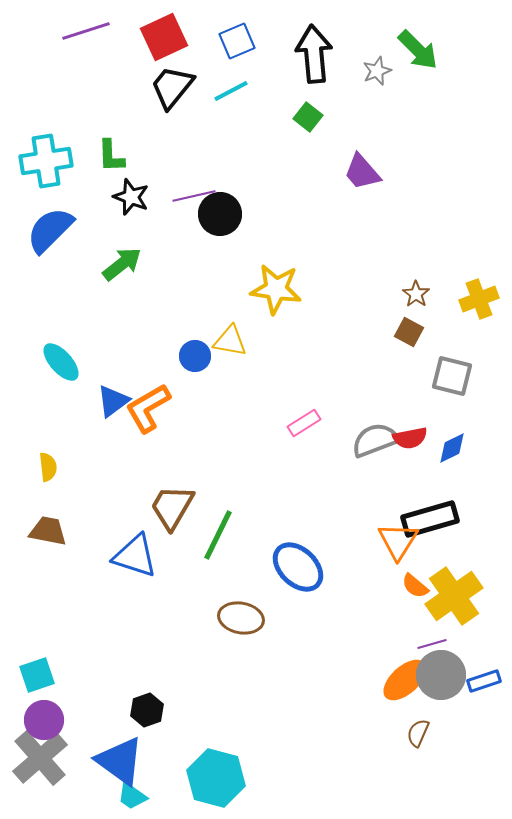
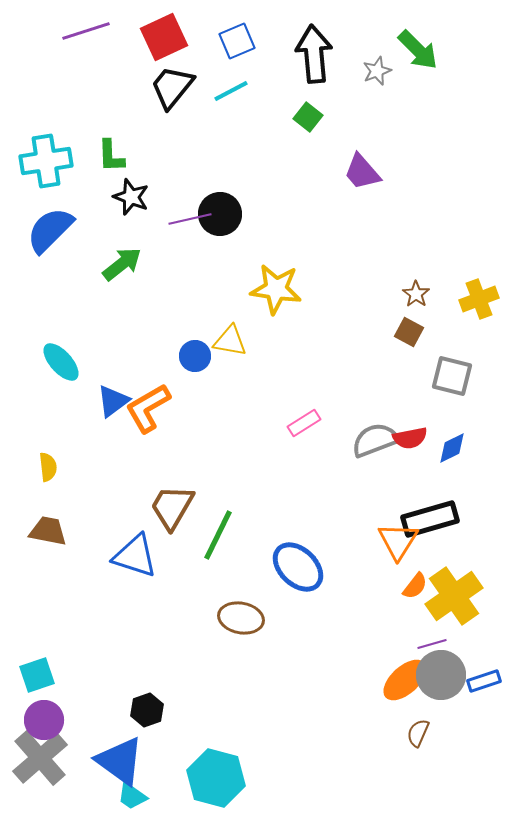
purple line at (194, 196): moved 4 px left, 23 px down
orange semicircle at (415, 586): rotated 92 degrees counterclockwise
